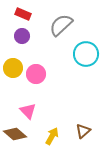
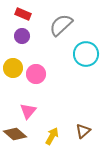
pink triangle: rotated 24 degrees clockwise
